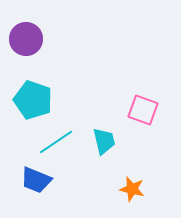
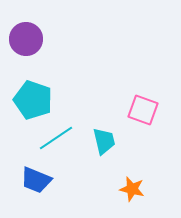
cyan line: moved 4 px up
